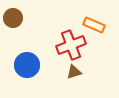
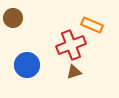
orange rectangle: moved 2 px left
